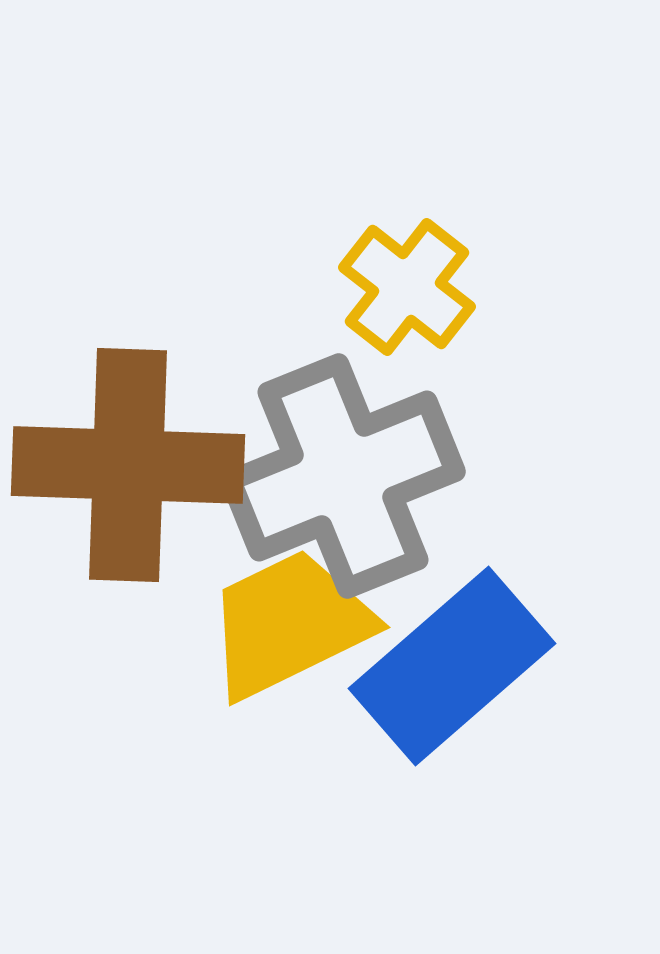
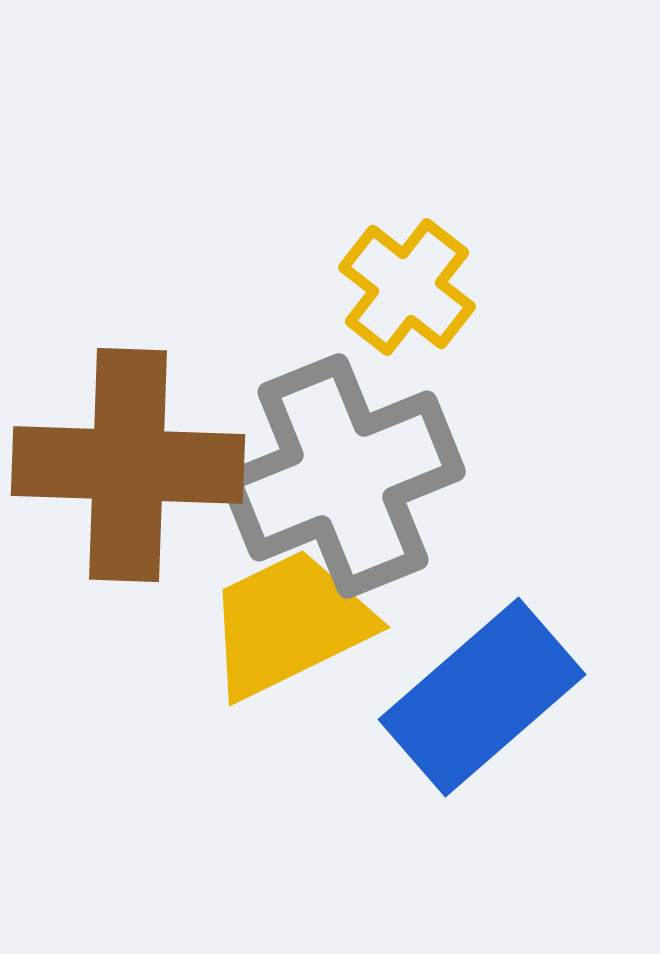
blue rectangle: moved 30 px right, 31 px down
